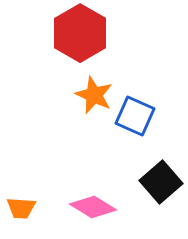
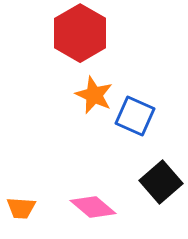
pink diamond: rotated 9 degrees clockwise
